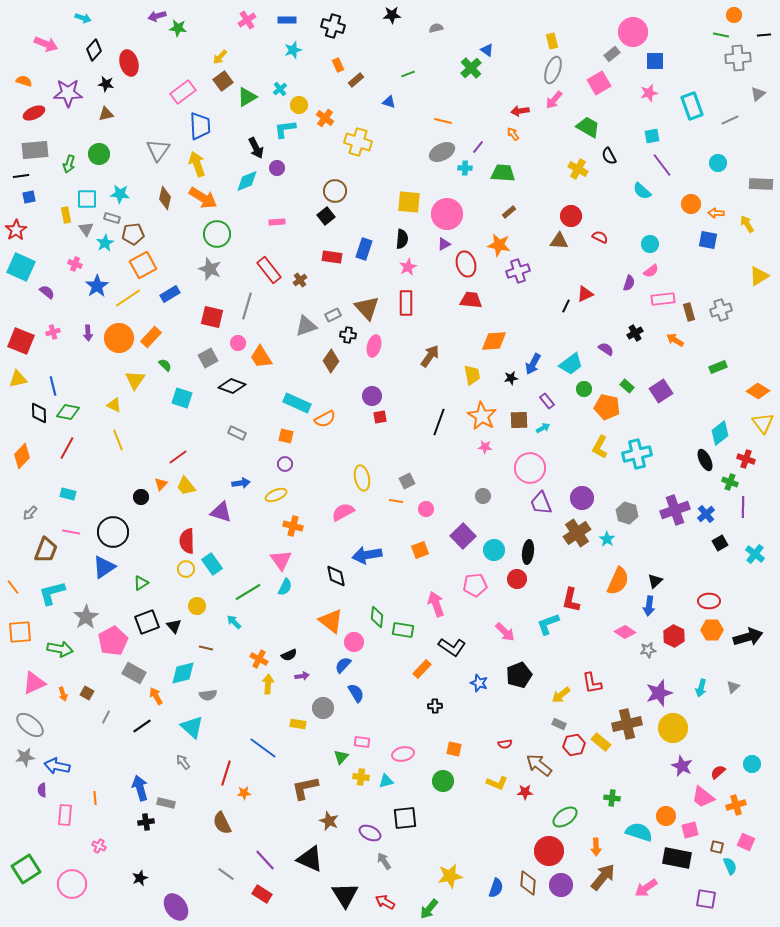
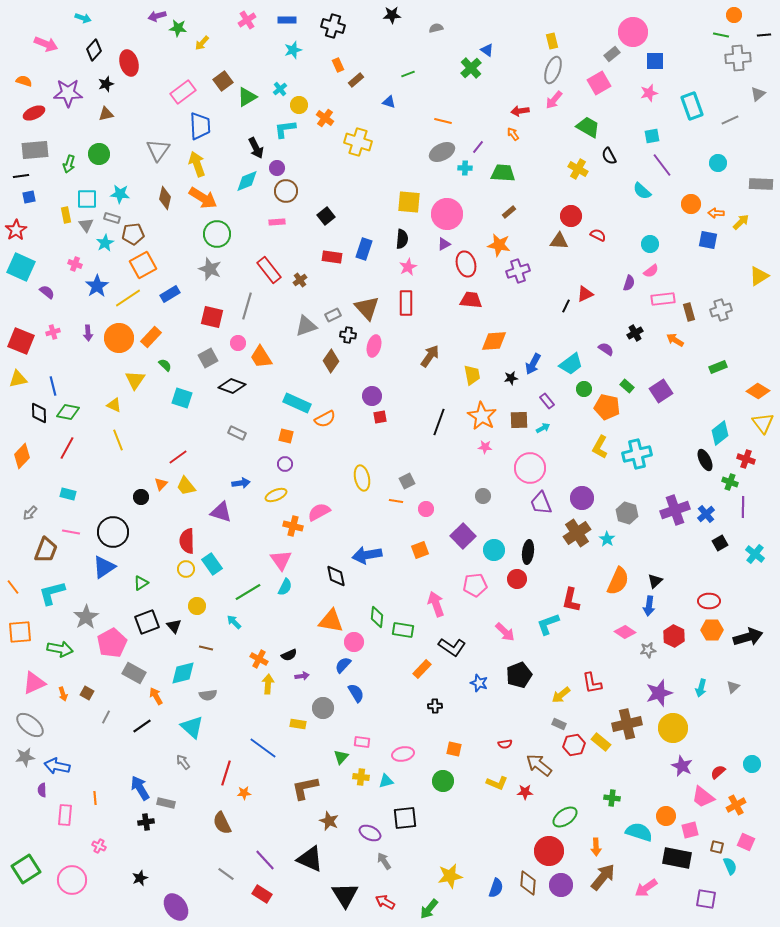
yellow arrow at (220, 57): moved 18 px left, 14 px up
black star at (106, 84): rotated 28 degrees counterclockwise
brown circle at (335, 191): moved 49 px left
yellow arrow at (747, 224): moved 6 px left, 2 px up; rotated 78 degrees clockwise
gray triangle at (86, 229): moved 4 px up
red semicircle at (600, 237): moved 2 px left, 2 px up
pink semicircle at (343, 512): moved 24 px left
orange triangle at (331, 621): rotated 28 degrees counterclockwise
pink pentagon at (113, 641): moved 1 px left, 2 px down
blue arrow at (140, 788): rotated 15 degrees counterclockwise
orange cross at (736, 805): rotated 12 degrees counterclockwise
pink circle at (72, 884): moved 4 px up
